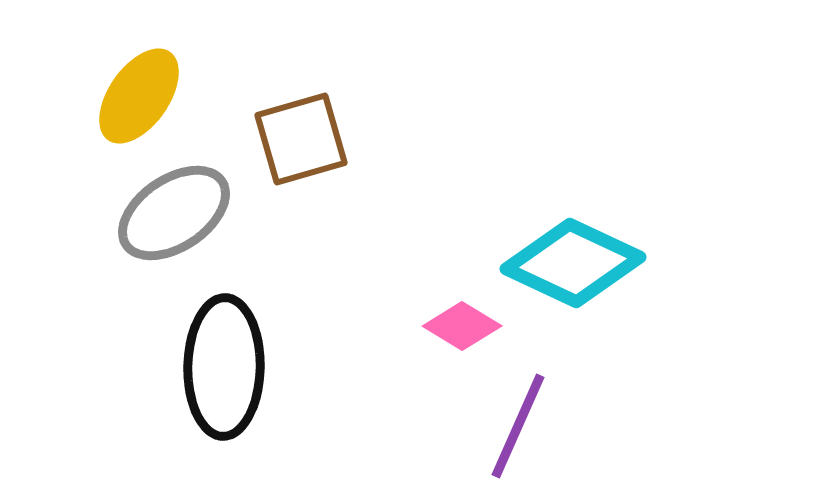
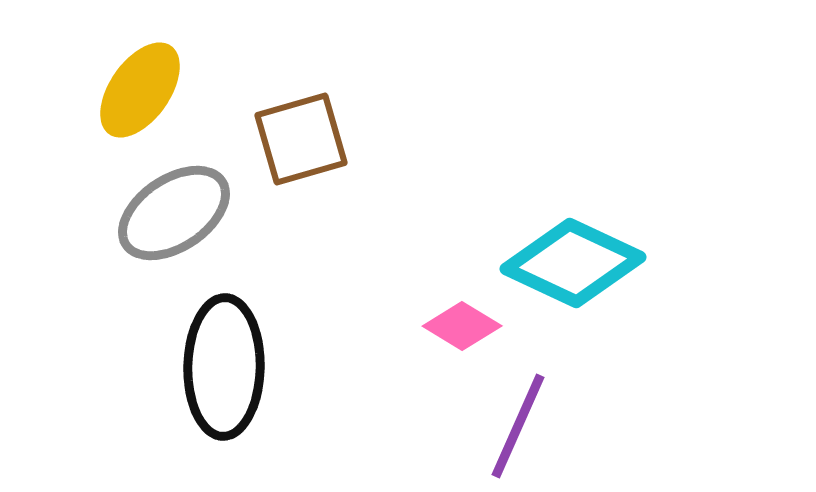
yellow ellipse: moved 1 px right, 6 px up
